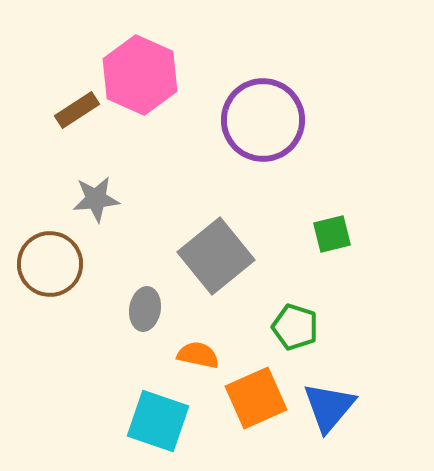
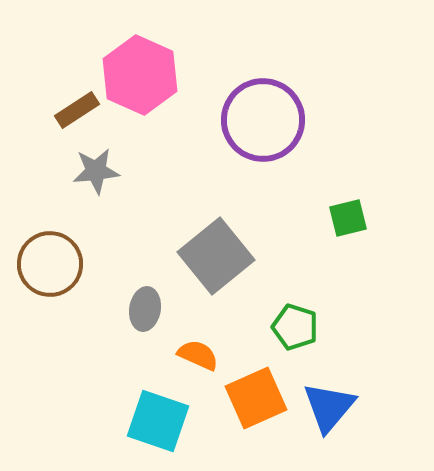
gray star: moved 28 px up
green square: moved 16 px right, 16 px up
orange semicircle: rotated 12 degrees clockwise
